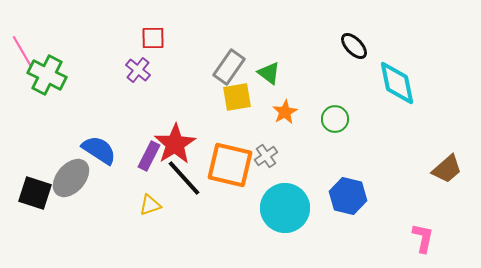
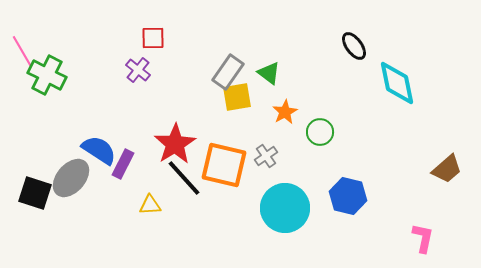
black ellipse: rotated 8 degrees clockwise
gray rectangle: moved 1 px left, 5 px down
green circle: moved 15 px left, 13 px down
purple rectangle: moved 26 px left, 8 px down
orange square: moved 6 px left
yellow triangle: rotated 15 degrees clockwise
